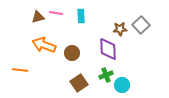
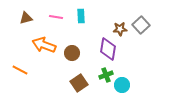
pink line: moved 4 px down
brown triangle: moved 12 px left, 1 px down
purple diamond: rotated 10 degrees clockwise
orange line: rotated 21 degrees clockwise
